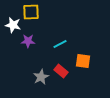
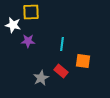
cyan line: moved 2 px right; rotated 56 degrees counterclockwise
gray star: moved 1 px down
